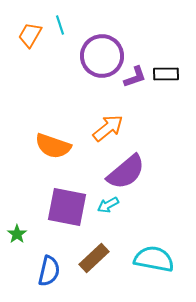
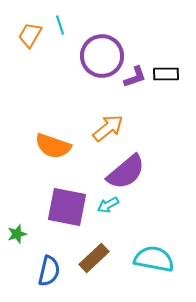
green star: rotated 18 degrees clockwise
